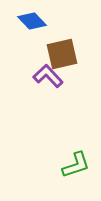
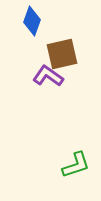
blue diamond: rotated 64 degrees clockwise
purple L-shape: rotated 12 degrees counterclockwise
